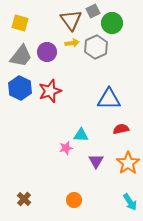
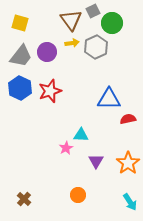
red semicircle: moved 7 px right, 10 px up
pink star: rotated 16 degrees counterclockwise
orange circle: moved 4 px right, 5 px up
